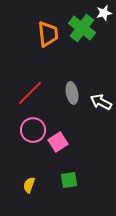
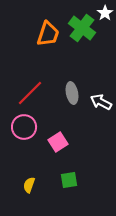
white star: moved 1 px right; rotated 21 degrees counterclockwise
orange trapezoid: rotated 24 degrees clockwise
pink circle: moved 9 px left, 3 px up
